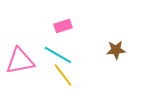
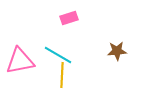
pink rectangle: moved 6 px right, 8 px up
brown star: moved 1 px right, 1 px down
yellow line: moved 1 px left; rotated 40 degrees clockwise
